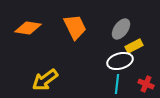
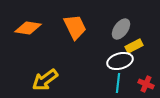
cyan line: moved 1 px right, 1 px up
